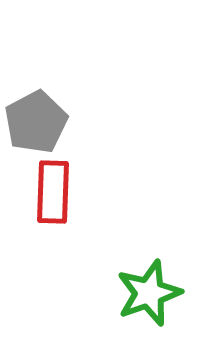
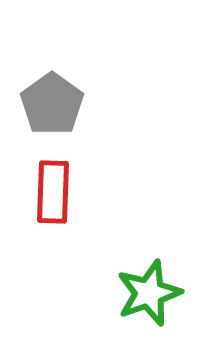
gray pentagon: moved 16 px right, 18 px up; rotated 8 degrees counterclockwise
